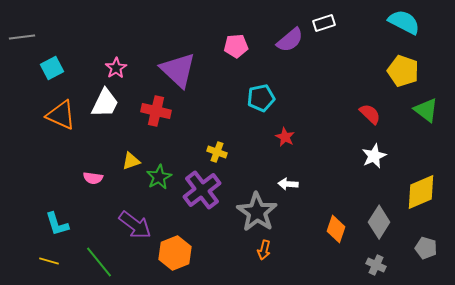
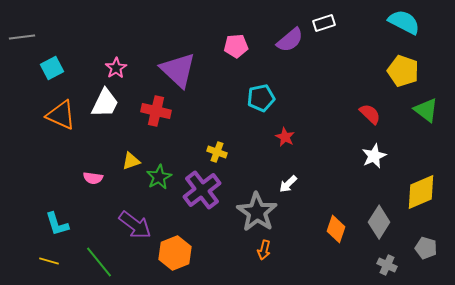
white arrow: rotated 48 degrees counterclockwise
gray cross: moved 11 px right
